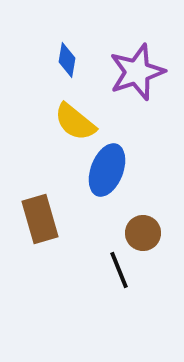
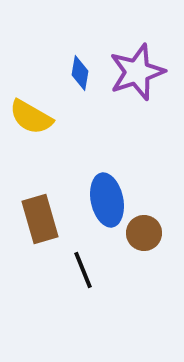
blue diamond: moved 13 px right, 13 px down
yellow semicircle: moved 44 px left, 5 px up; rotated 9 degrees counterclockwise
blue ellipse: moved 30 px down; rotated 33 degrees counterclockwise
brown circle: moved 1 px right
black line: moved 36 px left
